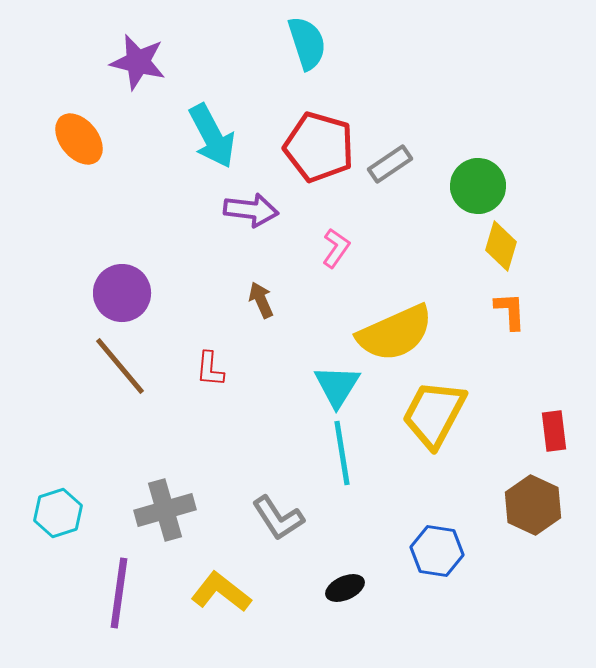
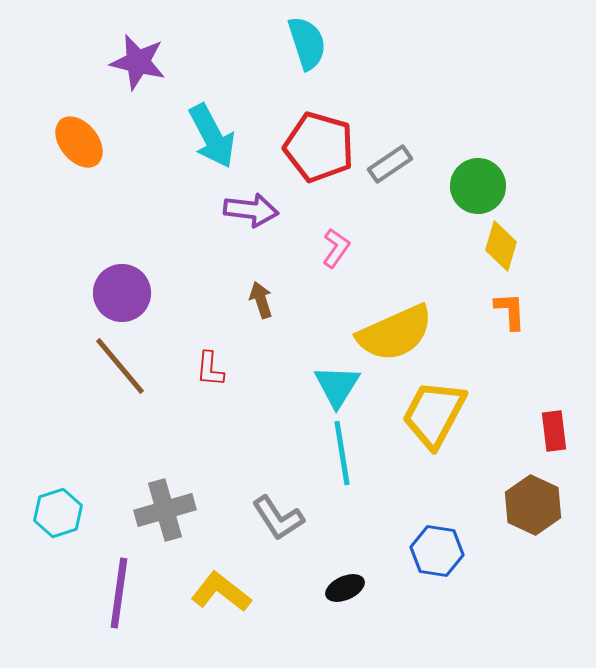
orange ellipse: moved 3 px down
brown arrow: rotated 6 degrees clockwise
